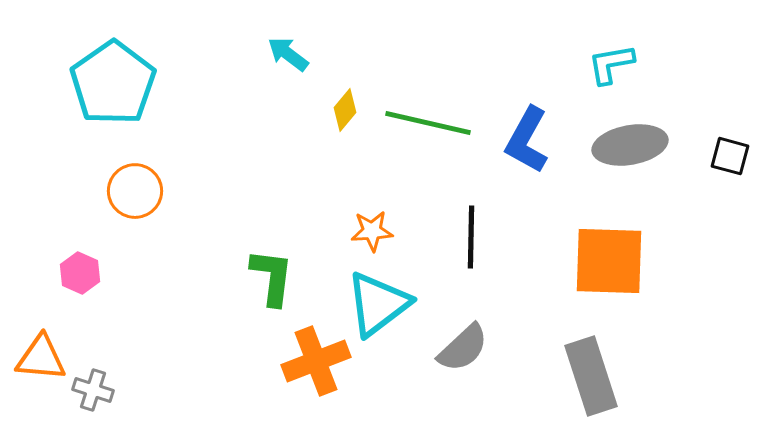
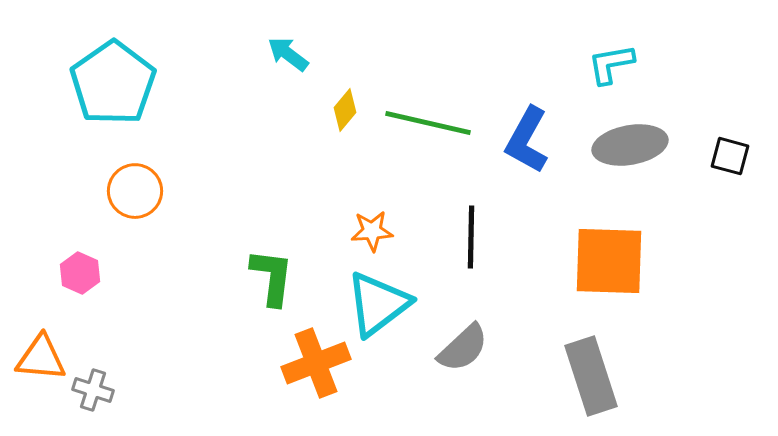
orange cross: moved 2 px down
